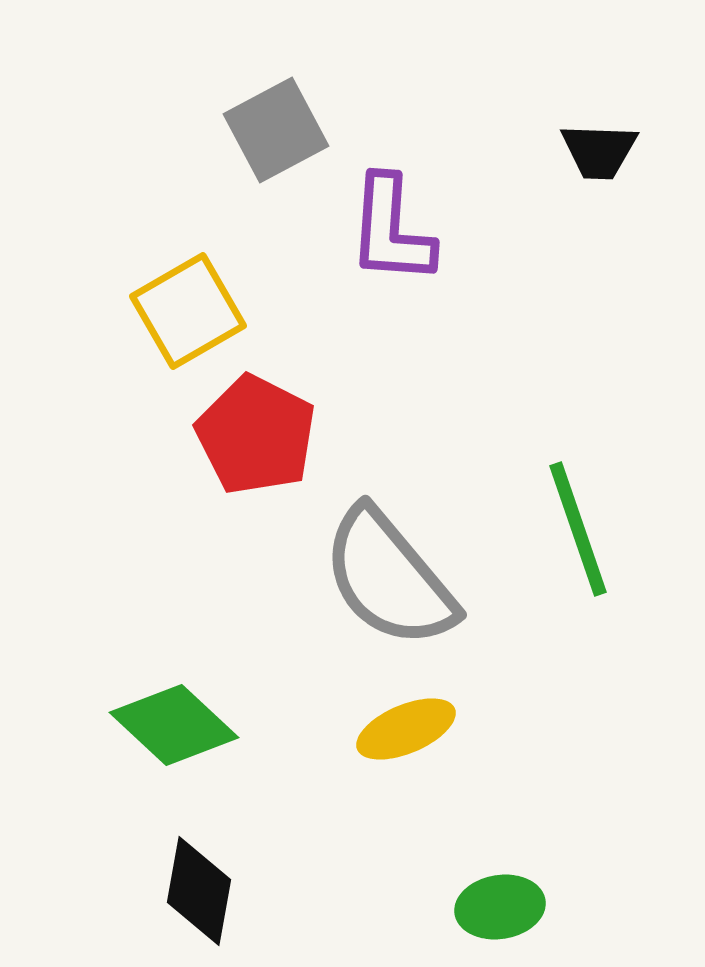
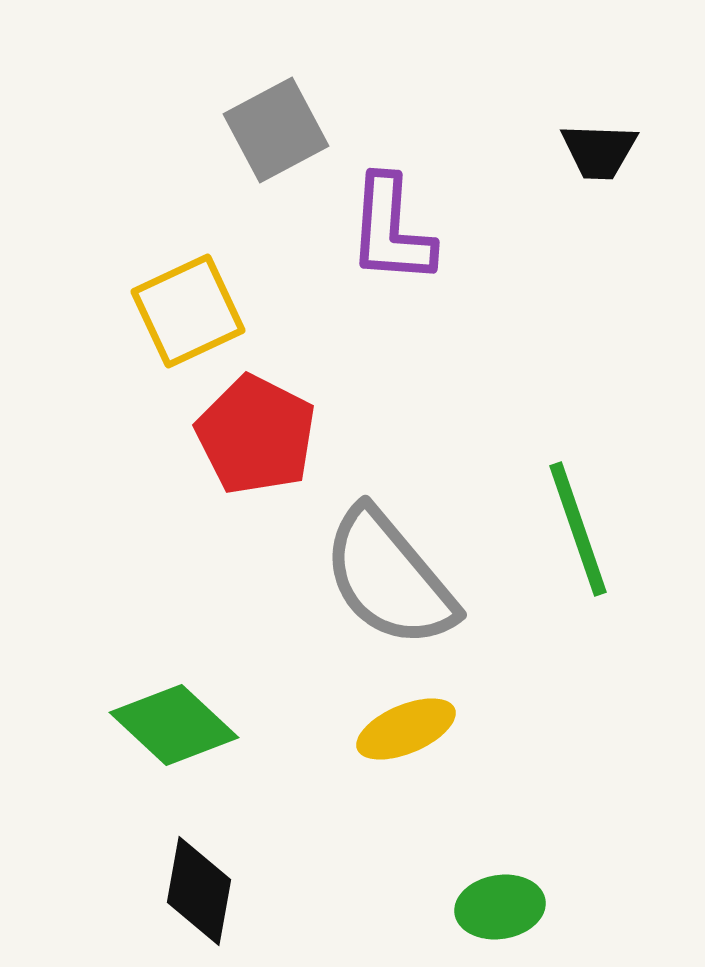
yellow square: rotated 5 degrees clockwise
